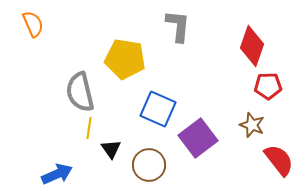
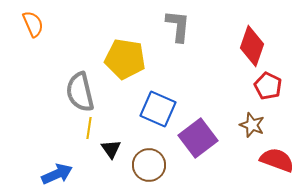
red pentagon: rotated 28 degrees clockwise
red semicircle: moved 2 px left; rotated 32 degrees counterclockwise
